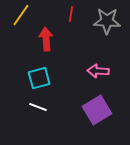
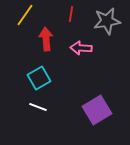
yellow line: moved 4 px right
gray star: rotated 12 degrees counterclockwise
pink arrow: moved 17 px left, 23 px up
cyan square: rotated 15 degrees counterclockwise
